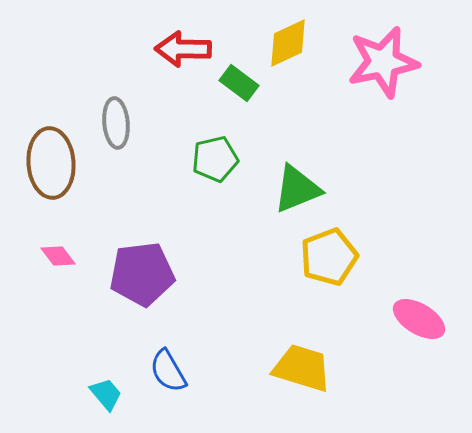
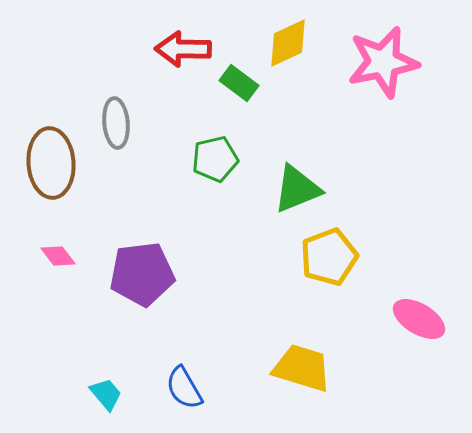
blue semicircle: moved 16 px right, 17 px down
